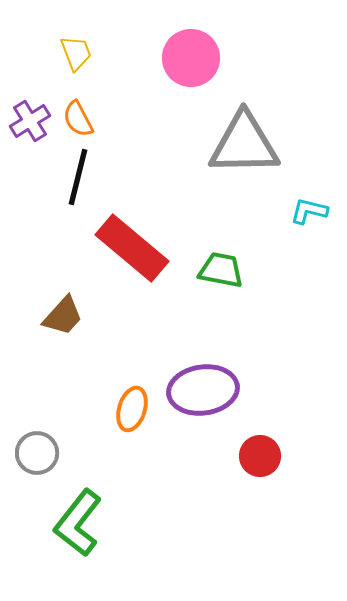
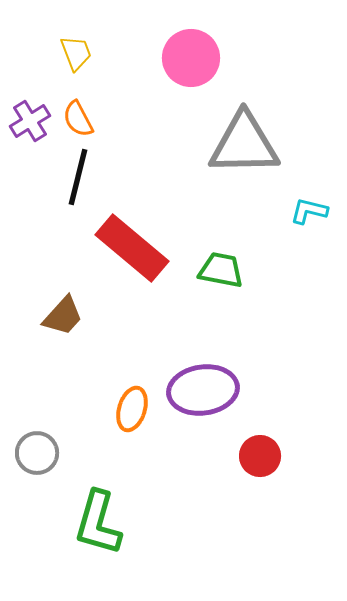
green L-shape: moved 20 px right; rotated 22 degrees counterclockwise
